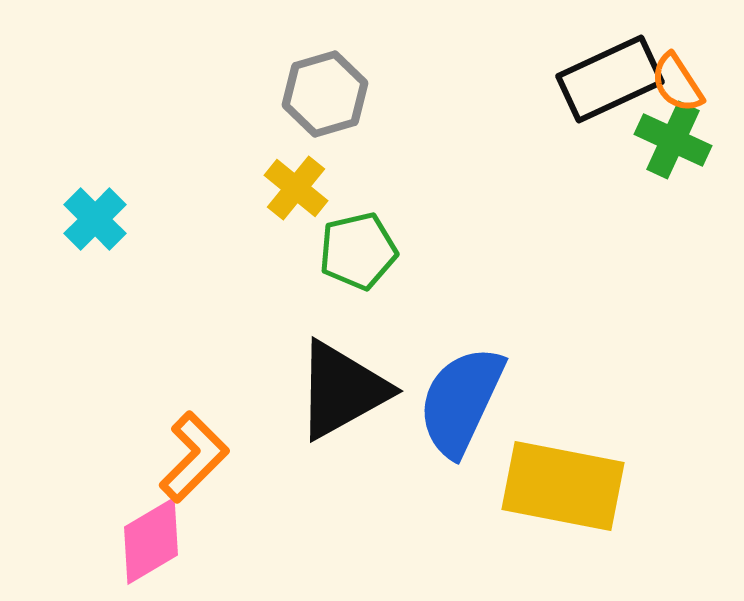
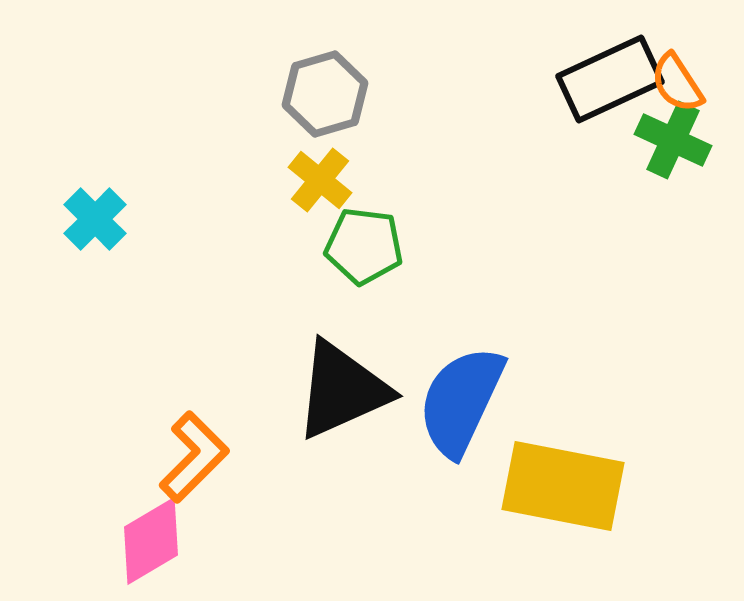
yellow cross: moved 24 px right, 8 px up
green pentagon: moved 6 px right, 5 px up; rotated 20 degrees clockwise
black triangle: rotated 5 degrees clockwise
